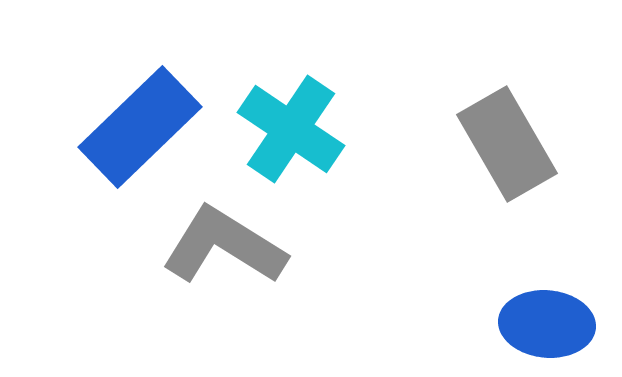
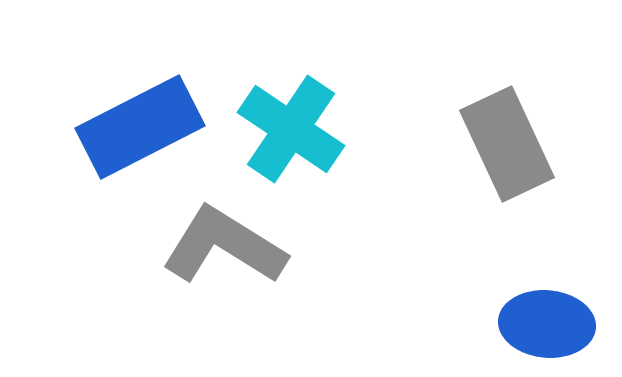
blue rectangle: rotated 17 degrees clockwise
gray rectangle: rotated 5 degrees clockwise
